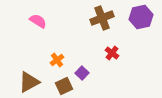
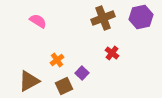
brown cross: moved 1 px right
brown triangle: moved 1 px up
